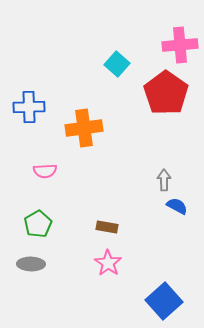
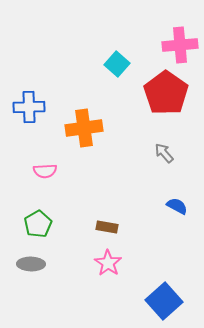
gray arrow: moved 27 px up; rotated 40 degrees counterclockwise
